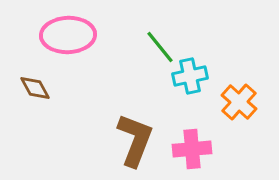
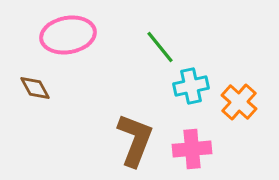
pink ellipse: rotated 8 degrees counterclockwise
cyan cross: moved 1 px right, 10 px down
